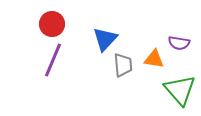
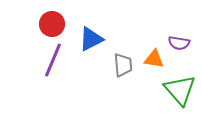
blue triangle: moved 14 px left; rotated 20 degrees clockwise
